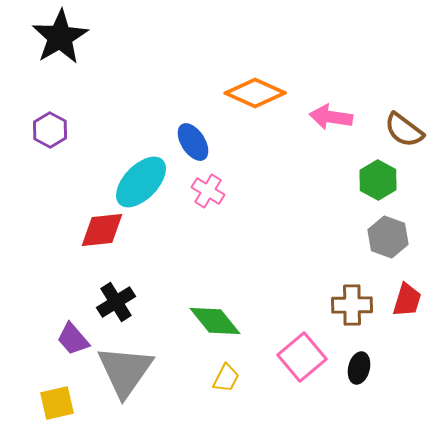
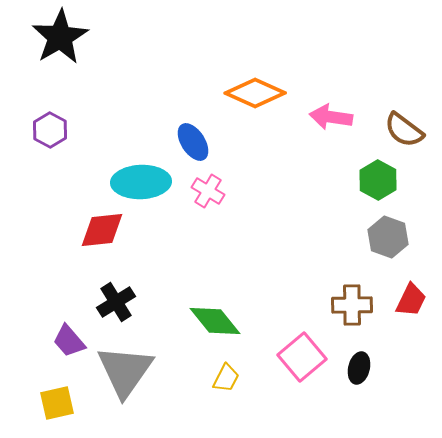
cyan ellipse: rotated 44 degrees clockwise
red trapezoid: moved 4 px right; rotated 9 degrees clockwise
purple trapezoid: moved 4 px left, 2 px down
